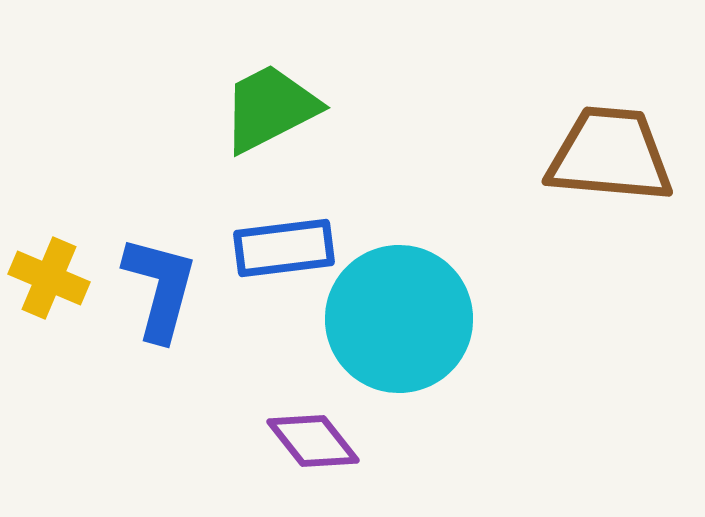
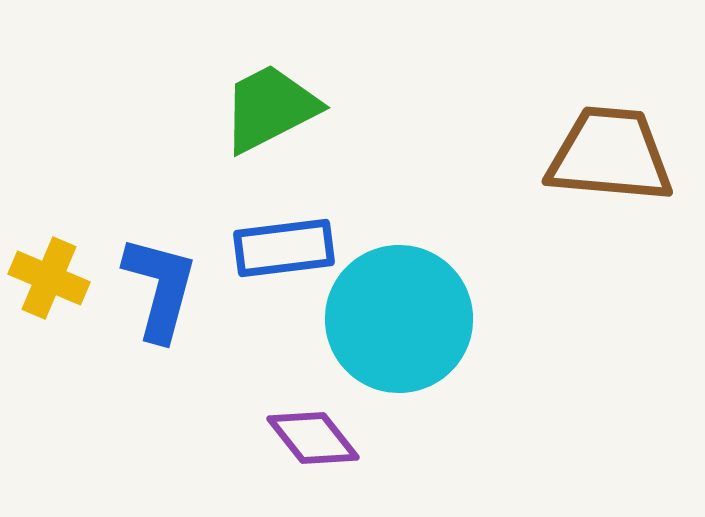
purple diamond: moved 3 px up
